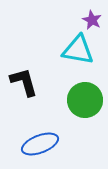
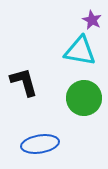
cyan triangle: moved 2 px right, 1 px down
green circle: moved 1 px left, 2 px up
blue ellipse: rotated 12 degrees clockwise
